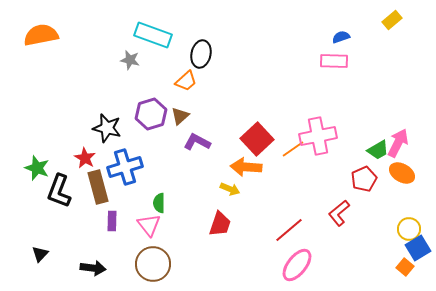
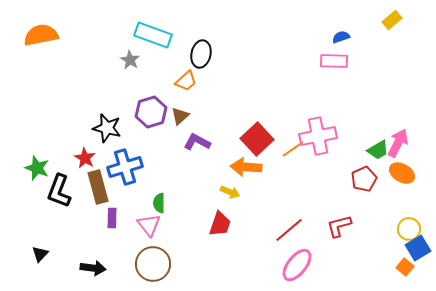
gray star: rotated 18 degrees clockwise
purple hexagon: moved 2 px up
yellow arrow: moved 3 px down
red L-shape: moved 13 px down; rotated 24 degrees clockwise
purple rectangle: moved 3 px up
